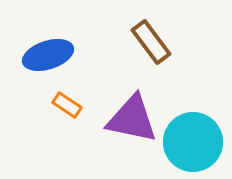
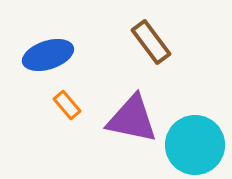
orange rectangle: rotated 16 degrees clockwise
cyan circle: moved 2 px right, 3 px down
